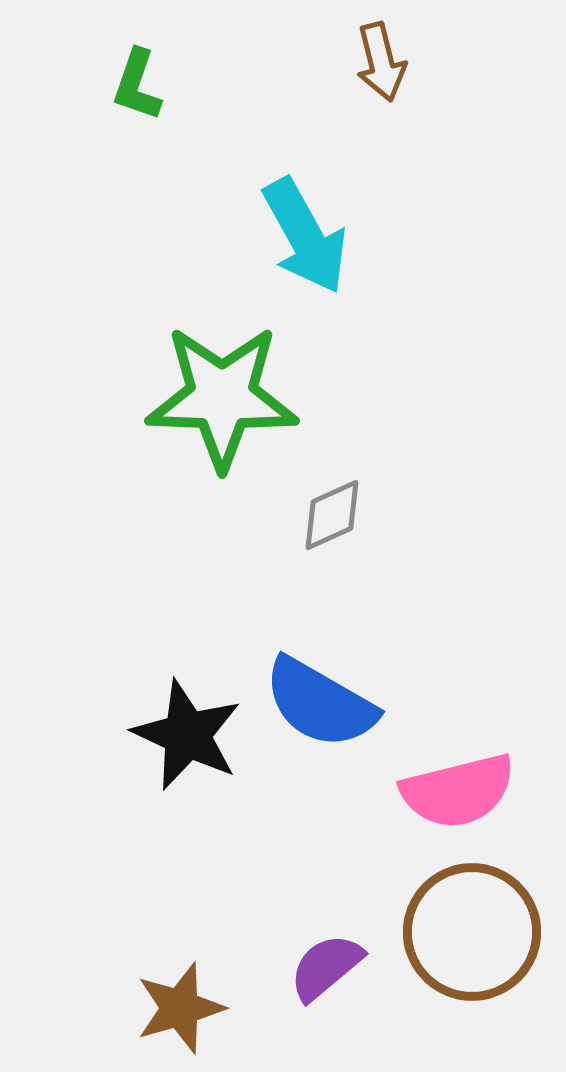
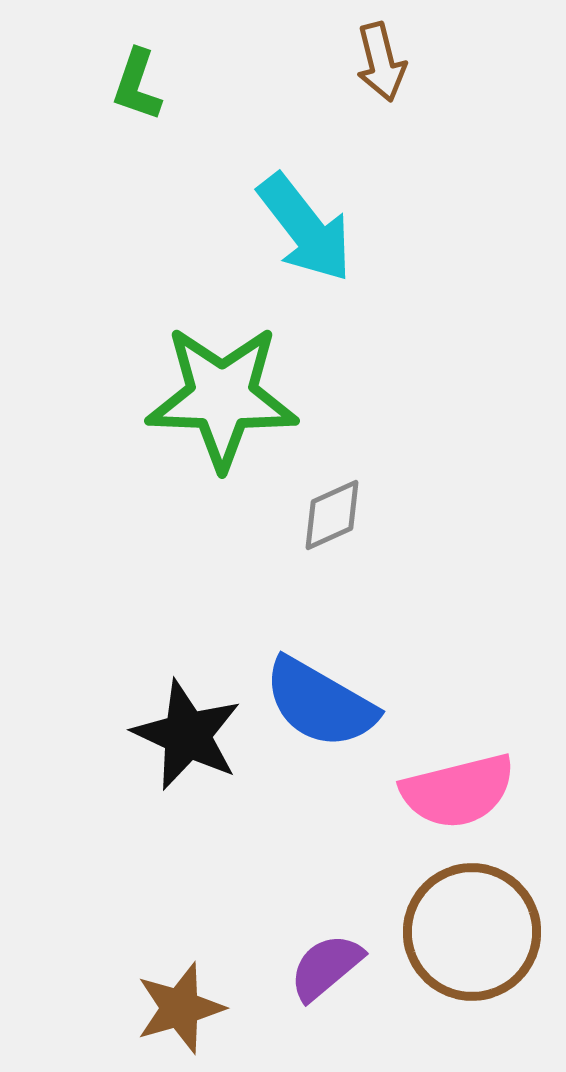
cyan arrow: moved 8 px up; rotated 9 degrees counterclockwise
